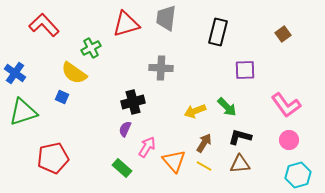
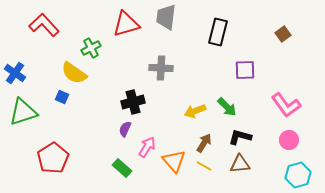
gray trapezoid: moved 1 px up
red pentagon: rotated 20 degrees counterclockwise
